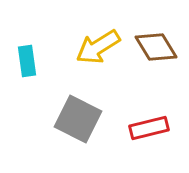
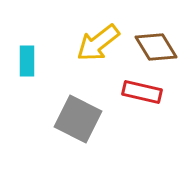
yellow arrow: moved 4 px up; rotated 6 degrees counterclockwise
cyan rectangle: rotated 8 degrees clockwise
red rectangle: moved 7 px left, 36 px up; rotated 27 degrees clockwise
